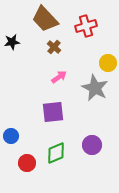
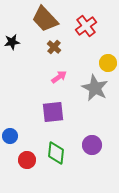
red cross: rotated 20 degrees counterclockwise
blue circle: moved 1 px left
green diamond: rotated 60 degrees counterclockwise
red circle: moved 3 px up
